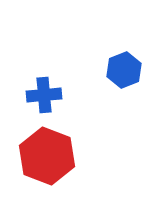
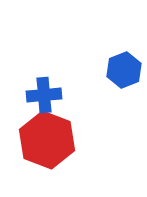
red hexagon: moved 16 px up
